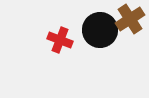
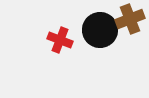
brown cross: rotated 12 degrees clockwise
